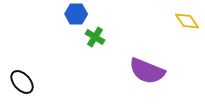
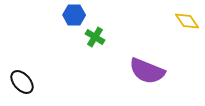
blue hexagon: moved 2 px left, 1 px down
